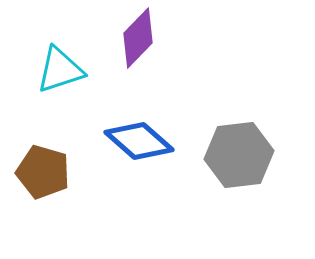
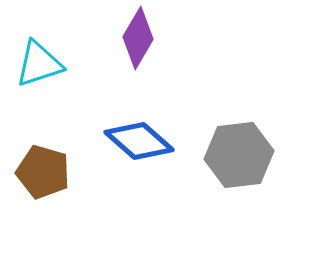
purple diamond: rotated 14 degrees counterclockwise
cyan triangle: moved 21 px left, 6 px up
